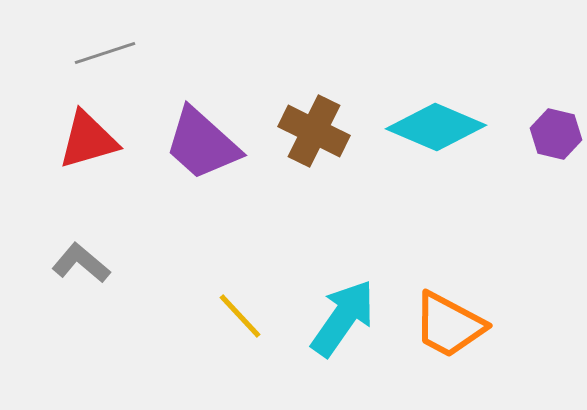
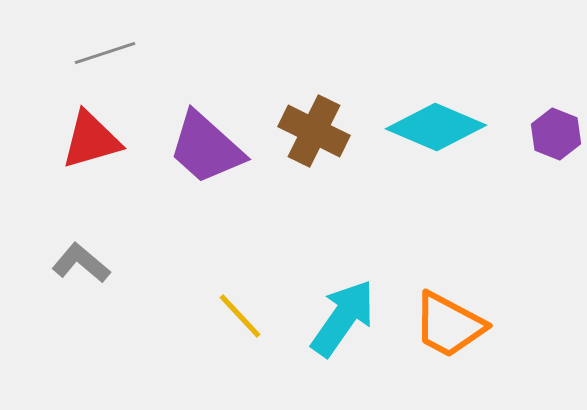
purple hexagon: rotated 9 degrees clockwise
red triangle: moved 3 px right
purple trapezoid: moved 4 px right, 4 px down
